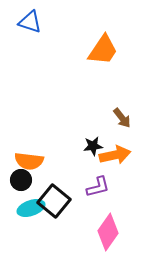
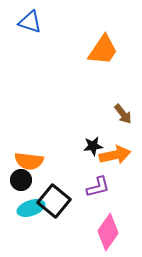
brown arrow: moved 1 px right, 4 px up
